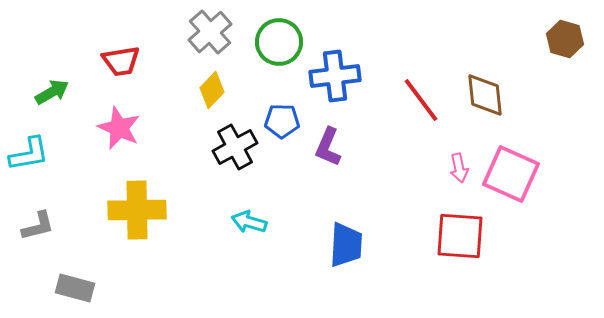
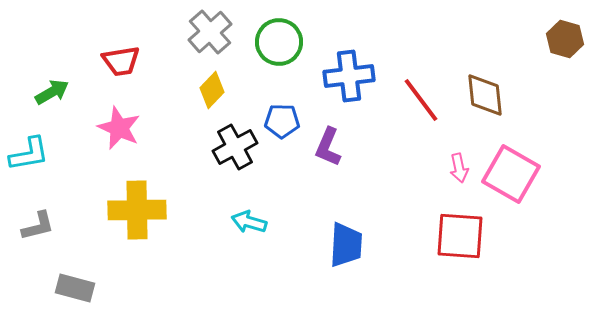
blue cross: moved 14 px right
pink square: rotated 6 degrees clockwise
